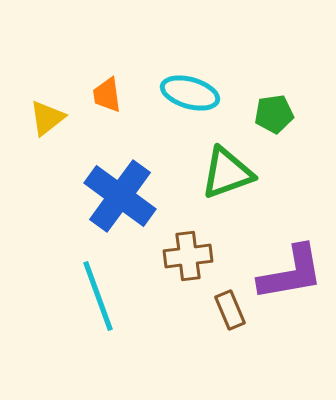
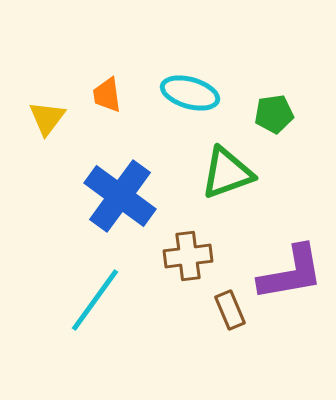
yellow triangle: rotated 15 degrees counterclockwise
cyan line: moved 3 px left, 4 px down; rotated 56 degrees clockwise
